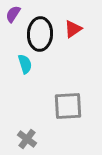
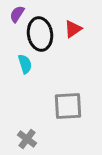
purple semicircle: moved 4 px right
black ellipse: rotated 12 degrees counterclockwise
